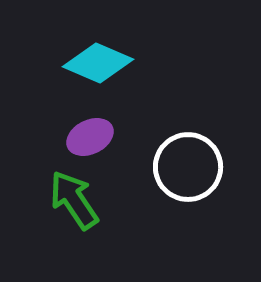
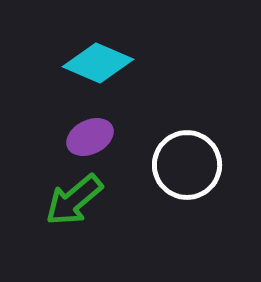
white circle: moved 1 px left, 2 px up
green arrow: rotated 96 degrees counterclockwise
